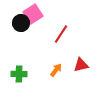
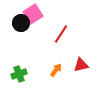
green cross: rotated 21 degrees counterclockwise
